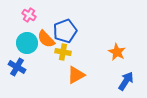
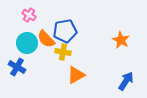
blue pentagon: rotated 10 degrees clockwise
orange star: moved 4 px right, 12 px up
